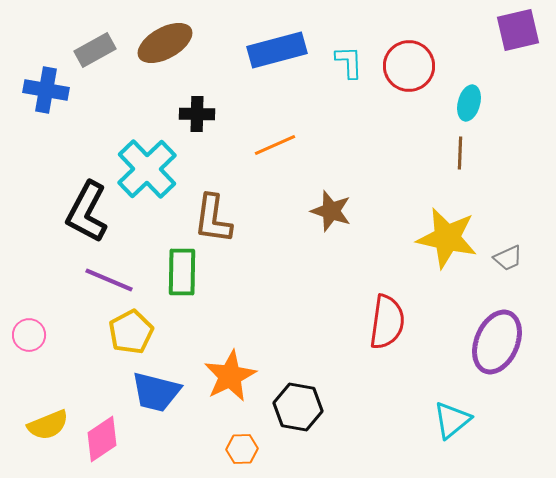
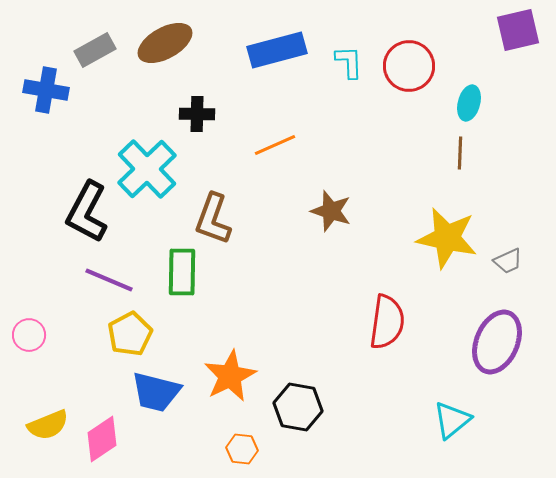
brown L-shape: rotated 12 degrees clockwise
gray trapezoid: moved 3 px down
yellow pentagon: moved 1 px left, 2 px down
orange hexagon: rotated 8 degrees clockwise
